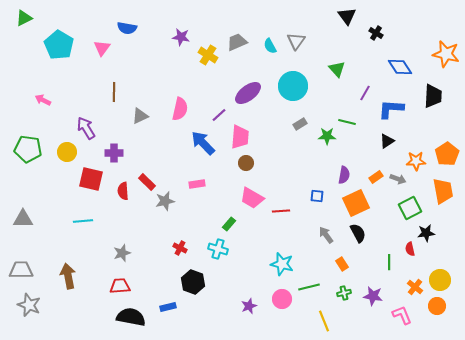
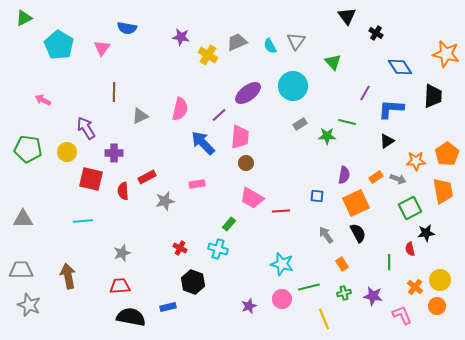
green triangle at (337, 69): moved 4 px left, 7 px up
red rectangle at (147, 182): moved 5 px up; rotated 72 degrees counterclockwise
yellow line at (324, 321): moved 2 px up
